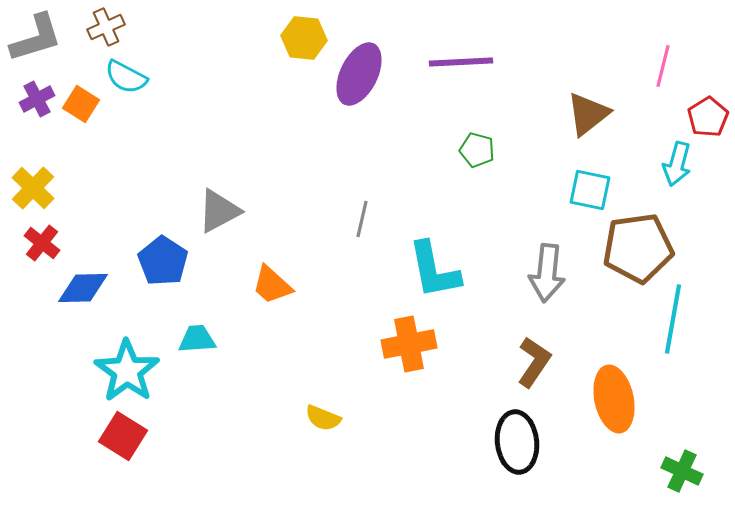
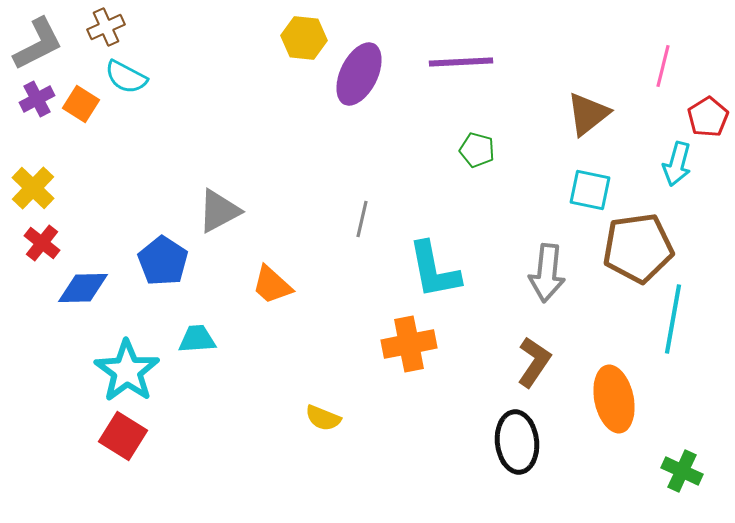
gray L-shape: moved 2 px right, 6 px down; rotated 10 degrees counterclockwise
